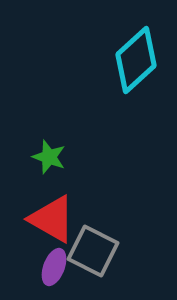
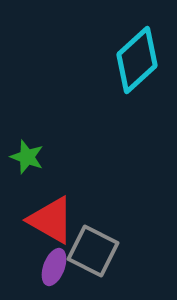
cyan diamond: moved 1 px right
green star: moved 22 px left
red triangle: moved 1 px left, 1 px down
